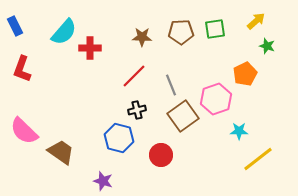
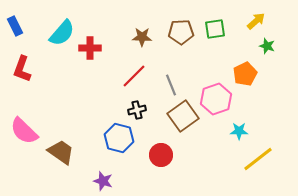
cyan semicircle: moved 2 px left, 1 px down
